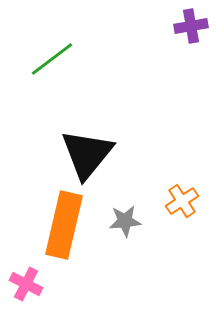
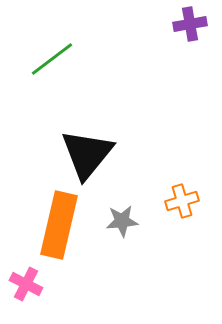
purple cross: moved 1 px left, 2 px up
orange cross: rotated 16 degrees clockwise
gray star: moved 3 px left
orange rectangle: moved 5 px left
